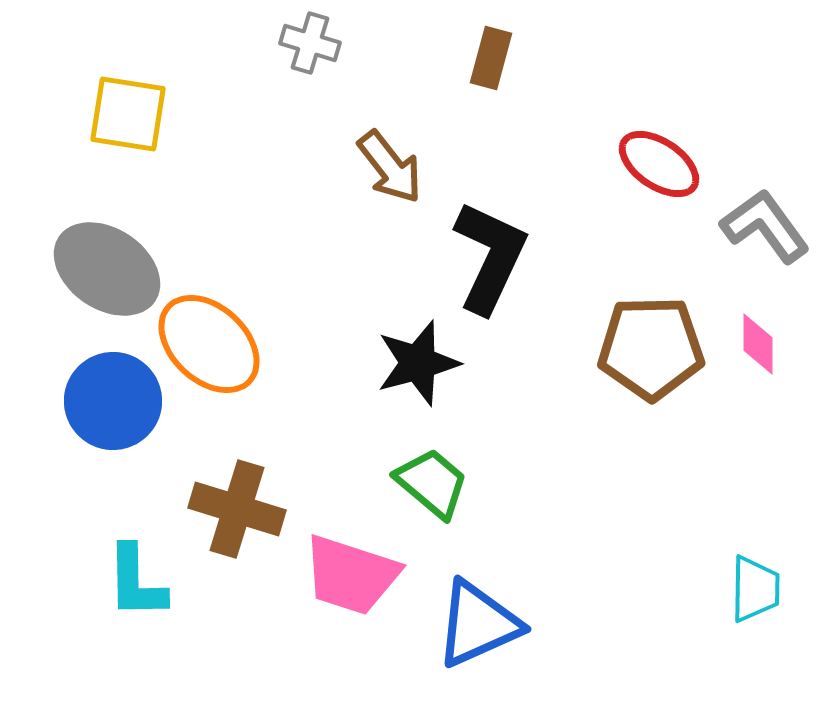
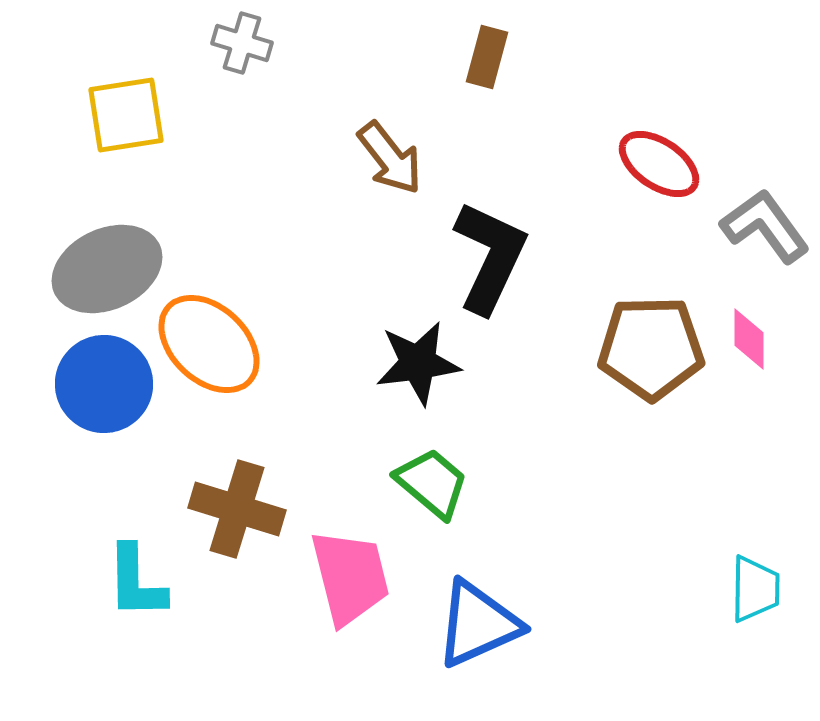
gray cross: moved 68 px left
brown rectangle: moved 4 px left, 1 px up
yellow square: moved 2 px left, 1 px down; rotated 18 degrees counterclockwise
brown arrow: moved 9 px up
gray ellipse: rotated 59 degrees counterclockwise
pink diamond: moved 9 px left, 5 px up
black star: rotated 8 degrees clockwise
blue circle: moved 9 px left, 17 px up
pink trapezoid: moved 1 px left, 2 px down; rotated 122 degrees counterclockwise
